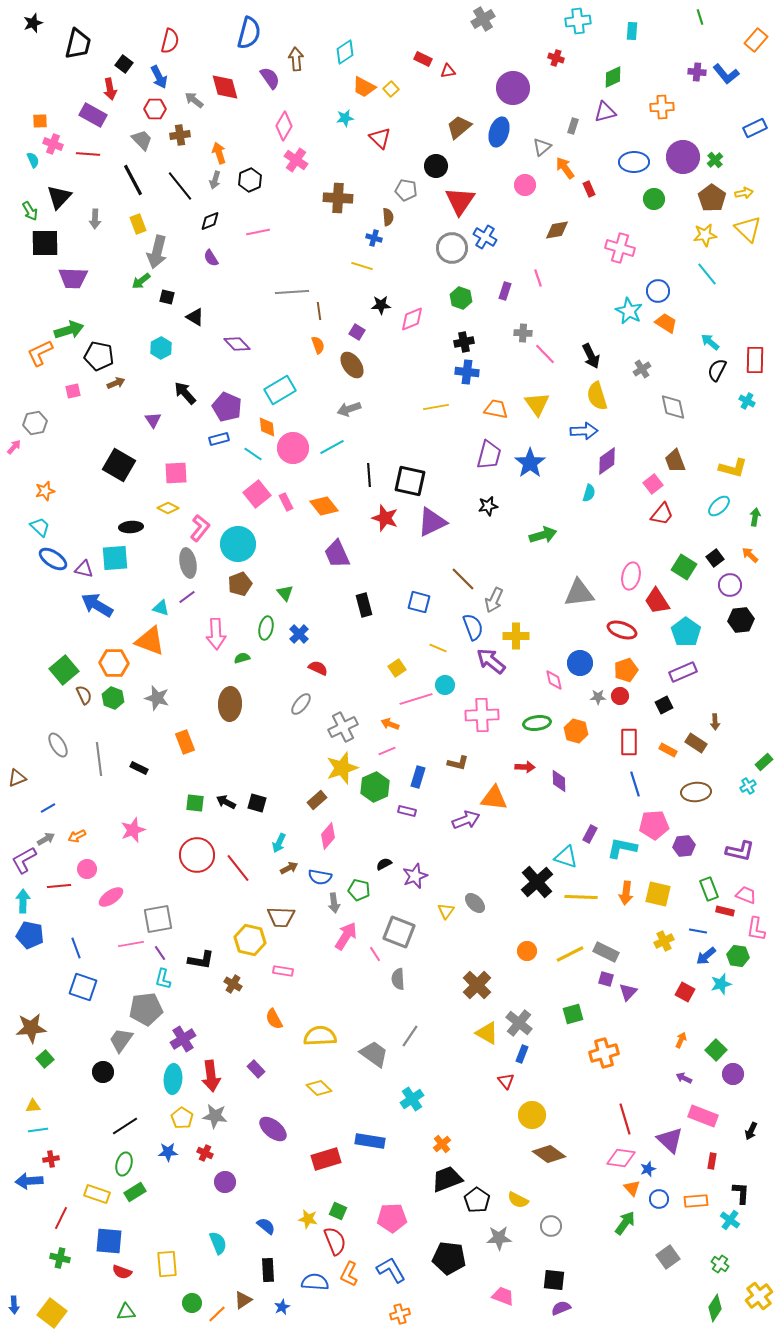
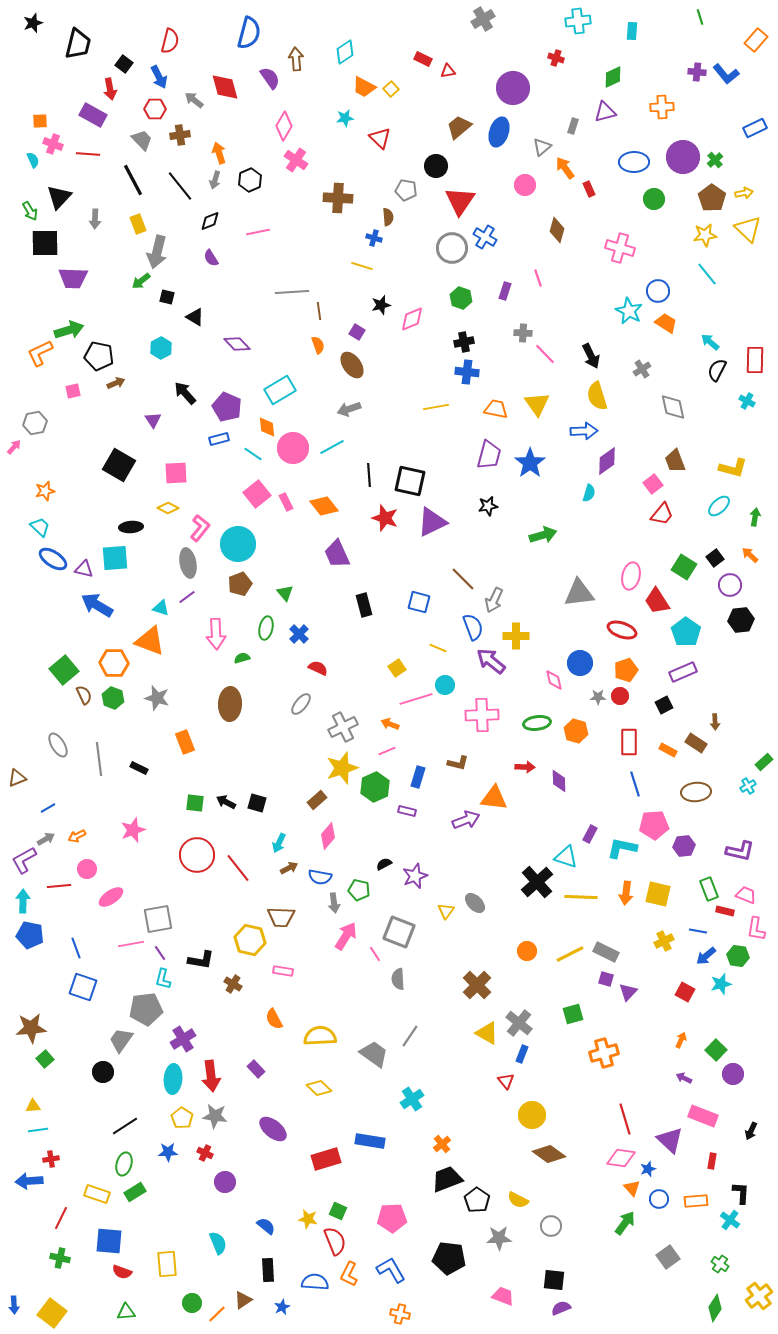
brown diamond at (557, 230): rotated 65 degrees counterclockwise
black star at (381, 305): rotated 12 degrees counterclockwise
orange cross at (400, 1314): rotated 30 degrees clockwise
